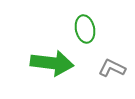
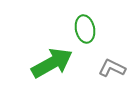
green arrow: rotated 36 degrees counterclockwise
